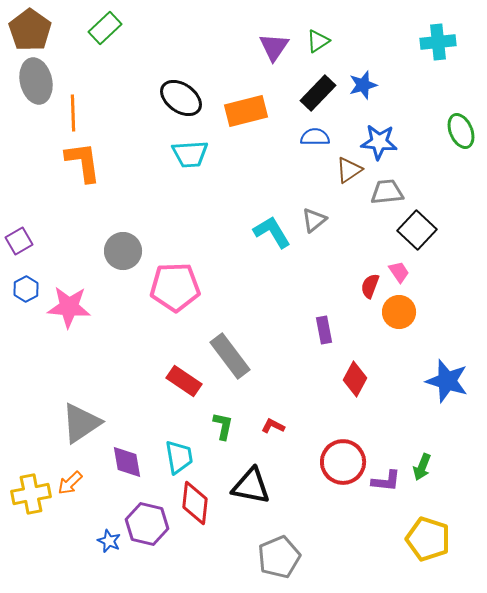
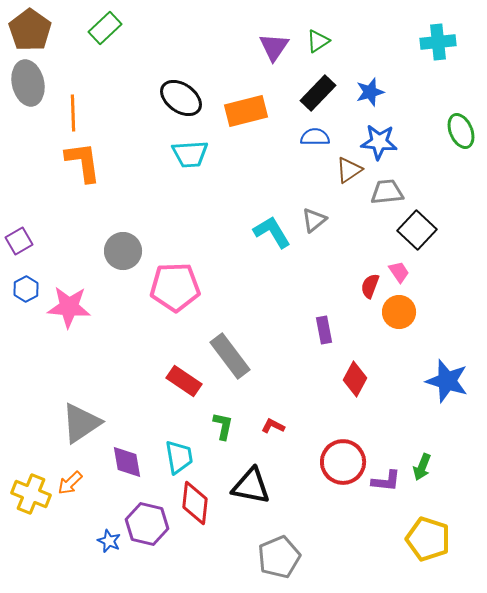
gray ellipse at (36, 81): moved 8 px left, 2 px down
blue star at (363, 85): moved 7 px right, 7 px down
yellow cross at (31, 494): rotated 33 degrees clockwise
